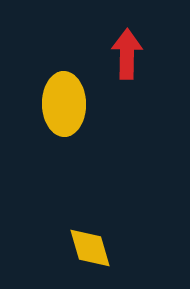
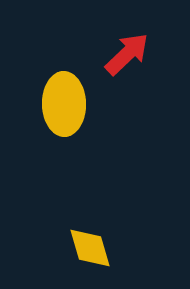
red arrow: rotated 45 degrees clockwise
